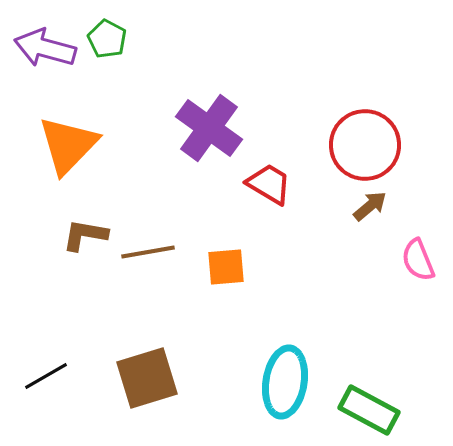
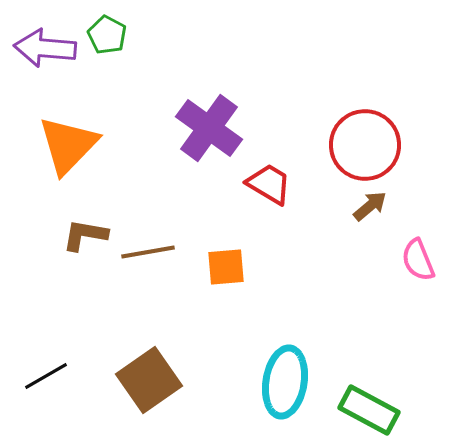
green pentagon: moved 4 px up
purple arrow: rotated 10 degrees counterclockwise
brown square: moved 2 px right, 2 px down; rotated 18 degrees counterclockwise
